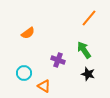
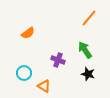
green arrow: moved 1 px right
